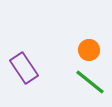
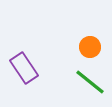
orange circle: moved 1 px right, 3 px up
